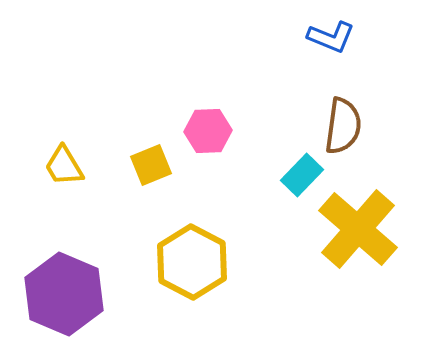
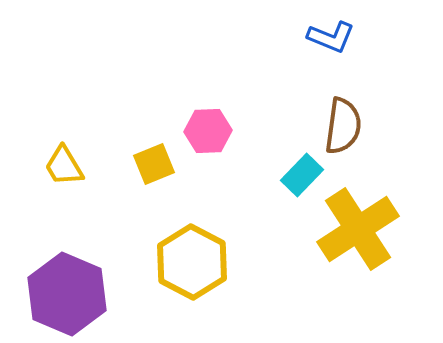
yellow square: moved 3 px right, 1 px up
yellow cross: rotated 16 degrees clockwise
purple hexagon: moved 3 px right
